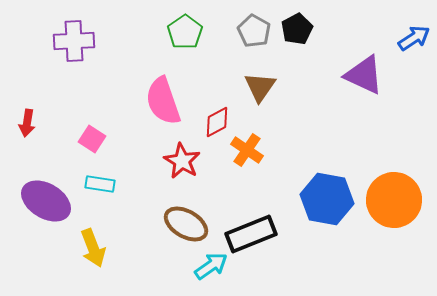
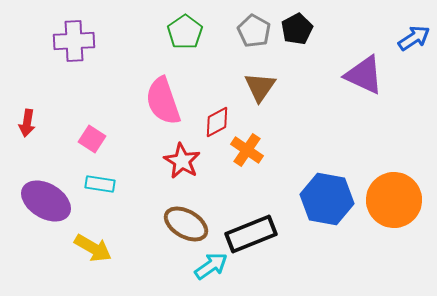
yellow arrow: rotated 39 degrees counterclockwise
